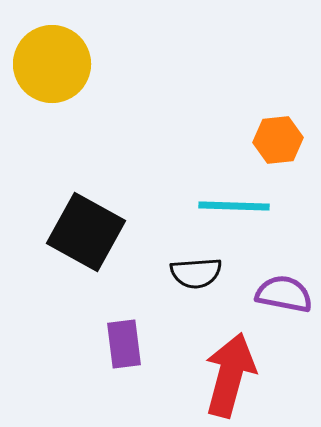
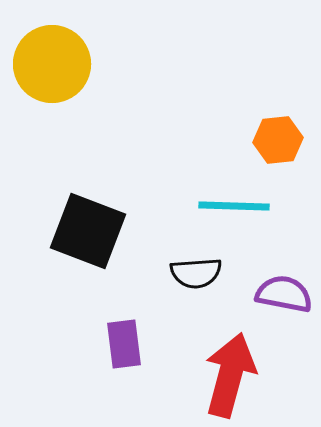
black square: moved 2 px right, 1 px up; rotated 8 degrees counterclockwise
